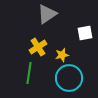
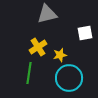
gray triangle: rotated 20 degrees clockwise
yellow star: moved 2 px left
